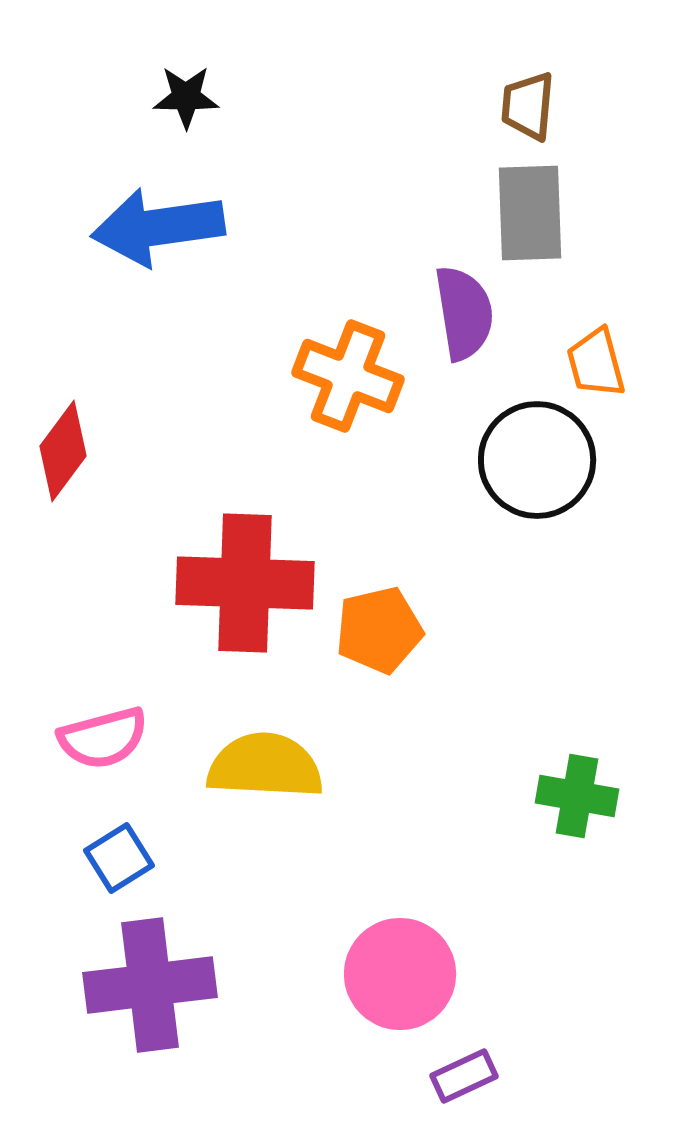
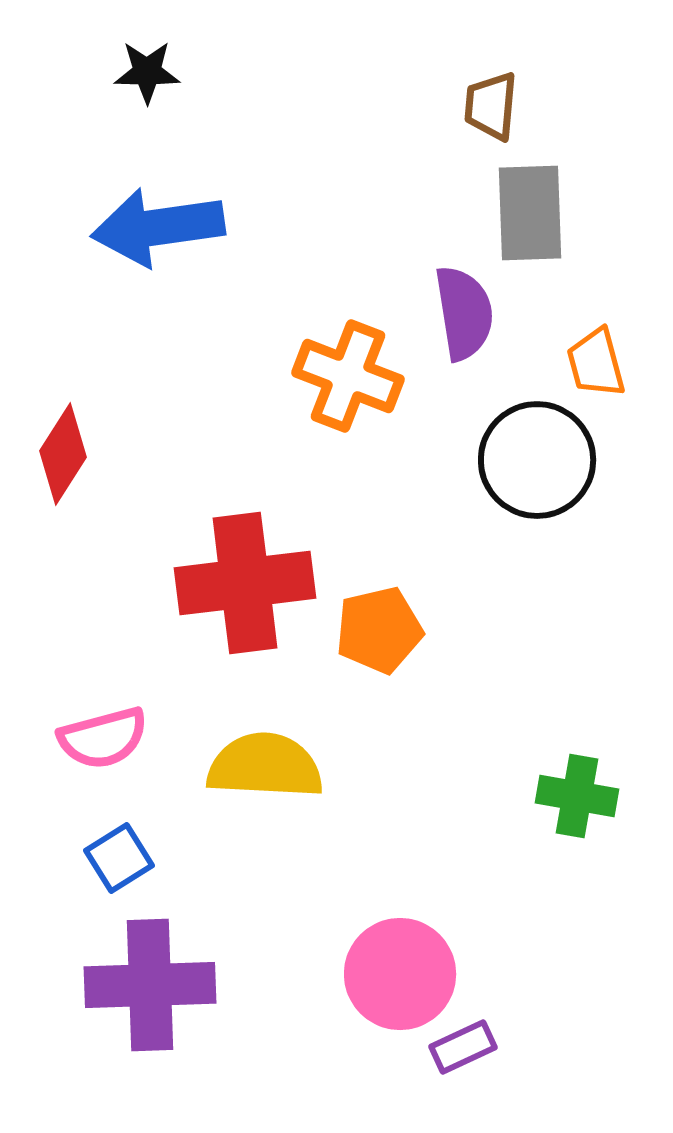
black star: moved 39 px left, 25 px up
brown trapezoid: moved 37 px left
red diamond: moved 3 px down; rotated 4 degrees counterclockwise
red cross: rotated 9 degrees counterclockwise
purple cross: rotated 5 degrees clockwise
purple rectangle: moved 1 px left, 29 px up
